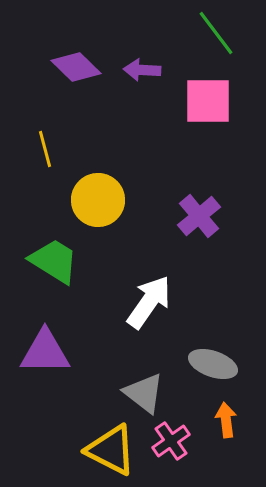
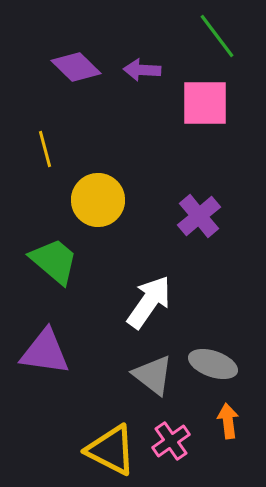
green line: moved 1 px right, 3 px down
pink square: moved 3 px left, 2 px down
green trapezoid: rotated 8 degrees clockwise
purple triangle: rotated 8 degrees clockwise
gray triangle: moved 9 px right, 18 px up
orange arrow: moved 2 px right, 1 px down
